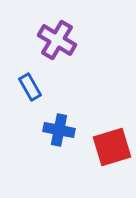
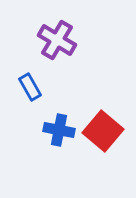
red square: moved 9 px left, 16 px up; rotated 33 degrees counterclockwise
